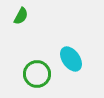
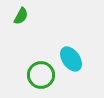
green circle: moved 4 px right, 1 px down
